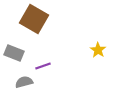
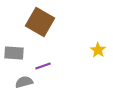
brown square: moved 6 px right, 3 px down
gray rectangle: rotated 18 degrees counterclockwise
